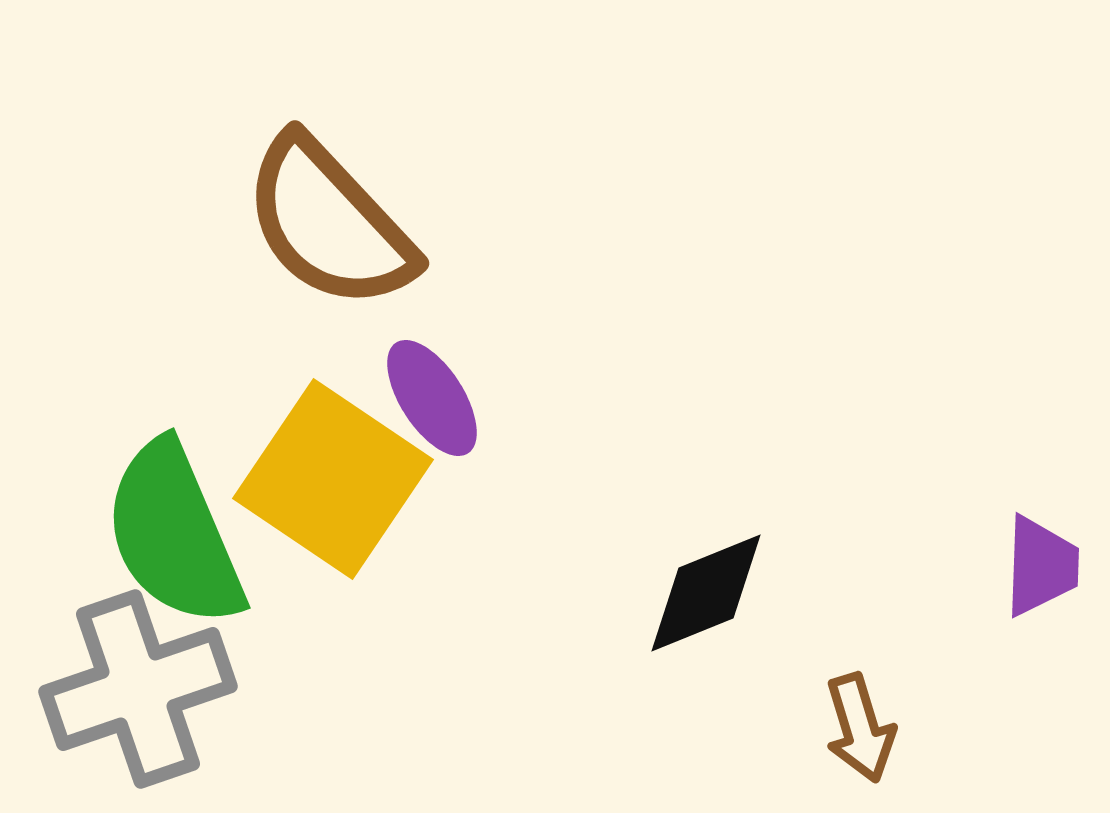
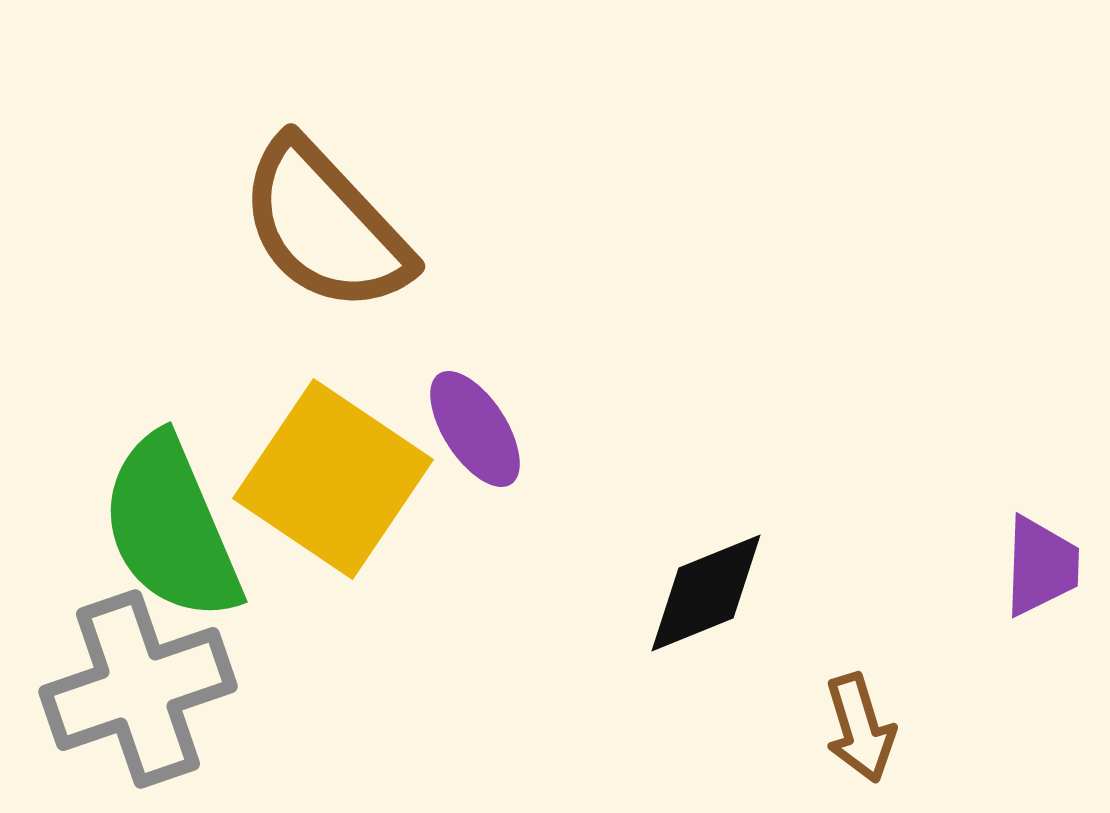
brown semicircle: moved 4 px left, 3 px down
purple ellipse: moved 43 px right, 31 px down
green semicircle: moved 3 px left, 6 px up
